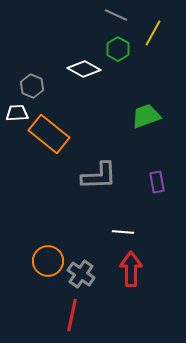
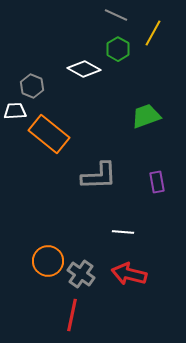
white trapezoid: moved 2 px left, 2 px up
red arrow: moved 2 px left, 5 px down; rotated 76 degrees counterclockwise
